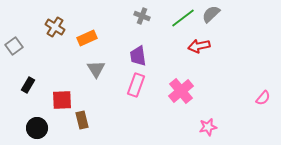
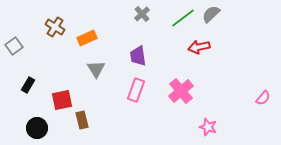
gray cross: moved 2 px up; rotated 28 degrees clockwise
red arrow: moved 1 px down
pink rectangle: moved 5 px down
red square: rotated 10 degrees counterclockwise
pink star: rotated 30 degrees clockwise
